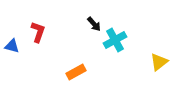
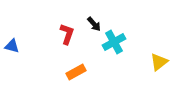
red L-shape: moved 29 px right, 2 px down
cyan cross: moved 1 px left, 2 px down
